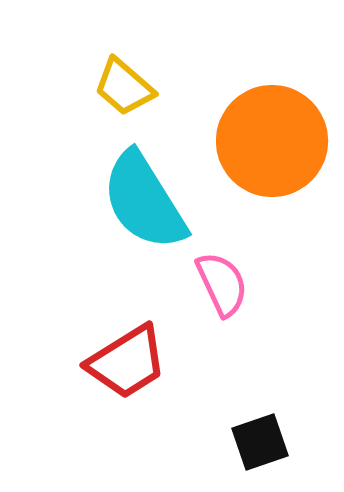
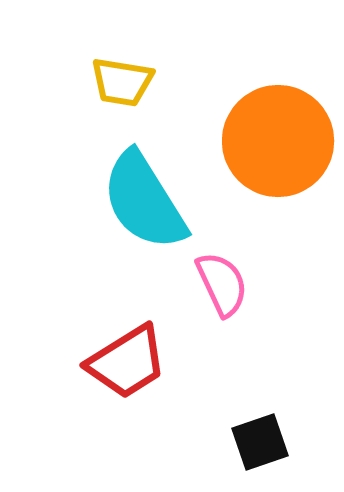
yellow trapezoid: moved 2 px left, 5 px up; rotated 32 degrees counterclockwise
orange circle: moved 6 px right
